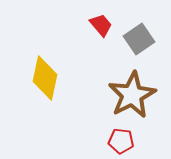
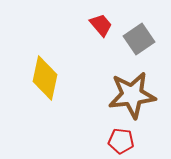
brown star: rotated 21 degrees clockwise
